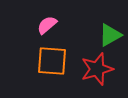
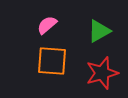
green triangle: moved 11 px left, 4 px up
red star: moved 5 px right, 4 px down
